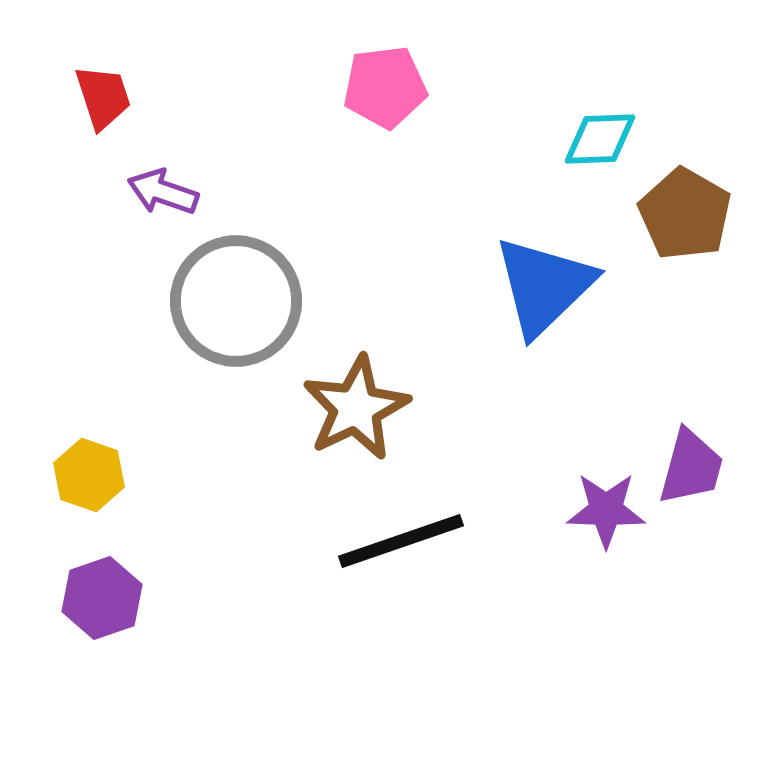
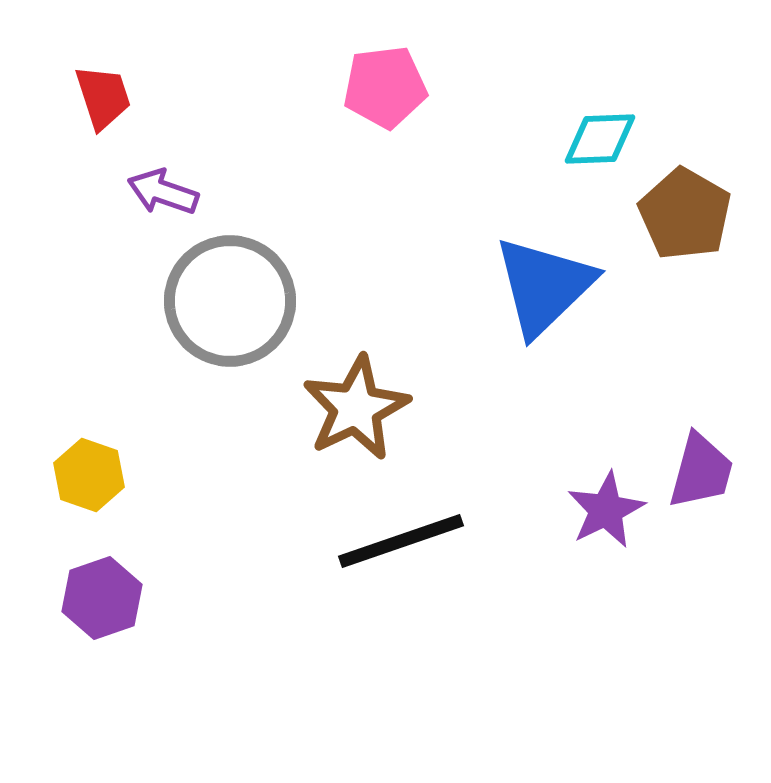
gray circle: moved 6 px left
purple trapezoid: moved 10 px right, 4 px down
purple star: rotated 28 degrees counterclockwise
